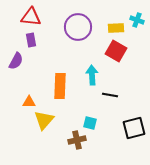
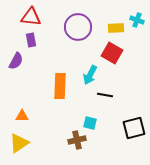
red square: moved 4 px left, 2 px down
cyan arrow: moved 2 px left; rotated 150 degrees counterclockwise
black line: moved 5 px left
orange triangle: moved 7 px left, 14 px down
yellow triangle: moved 25 px left, 23 px down; rotated 15 degrees clockwise
